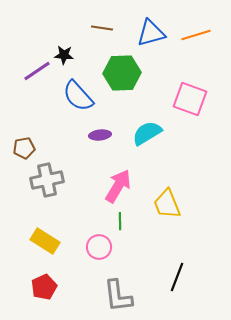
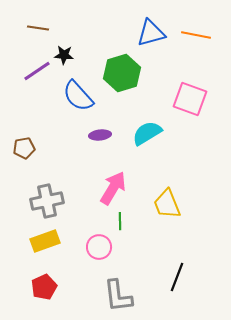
brown line: moved 64 px left
orange line: rotated 28 degrees clockwise
green hexagon: rotated 15 degrees counterclockwise
gray cross: moved 21 px down
pink arrow: moved 5 px left, 2 px down
yellow rectangle: rotated 52 degrees counterclockwise
